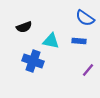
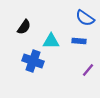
black semicircle: rotated 35 degrees counterclockwise
cyan triangle: rotated 12 degrees counterclockwise
